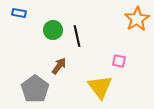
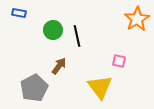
gray pentagon: moved 1 px left, 1 px up; rotated 8 degrees clockwise
